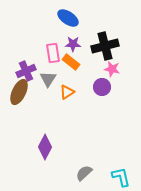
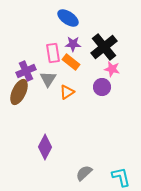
black cross: moved 1 px left, 1 px down; rotated 24 degrees counterclockwise
